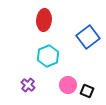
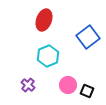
red ellipse: rotated 15 degrees clockwise
